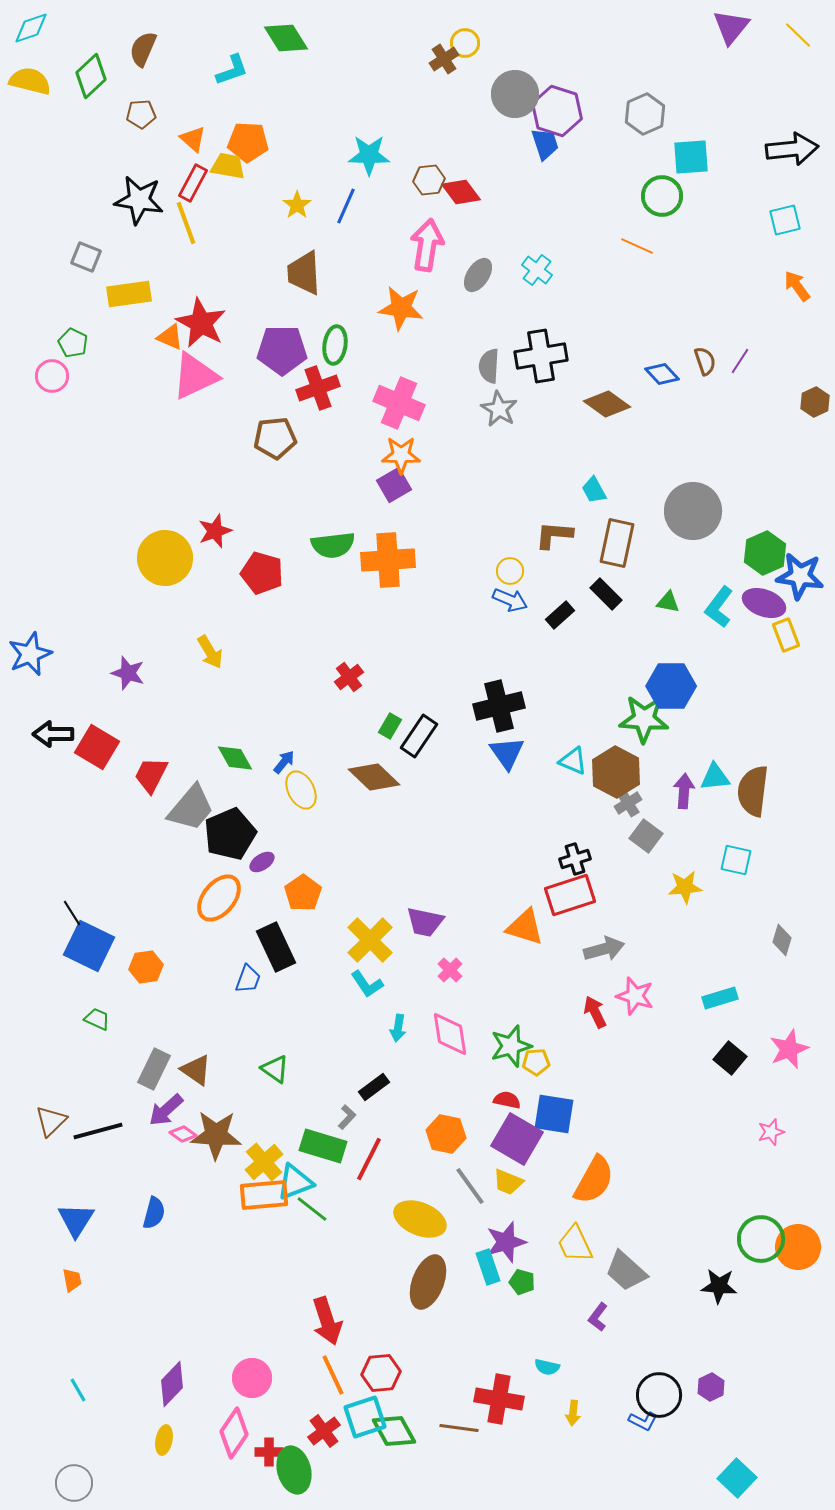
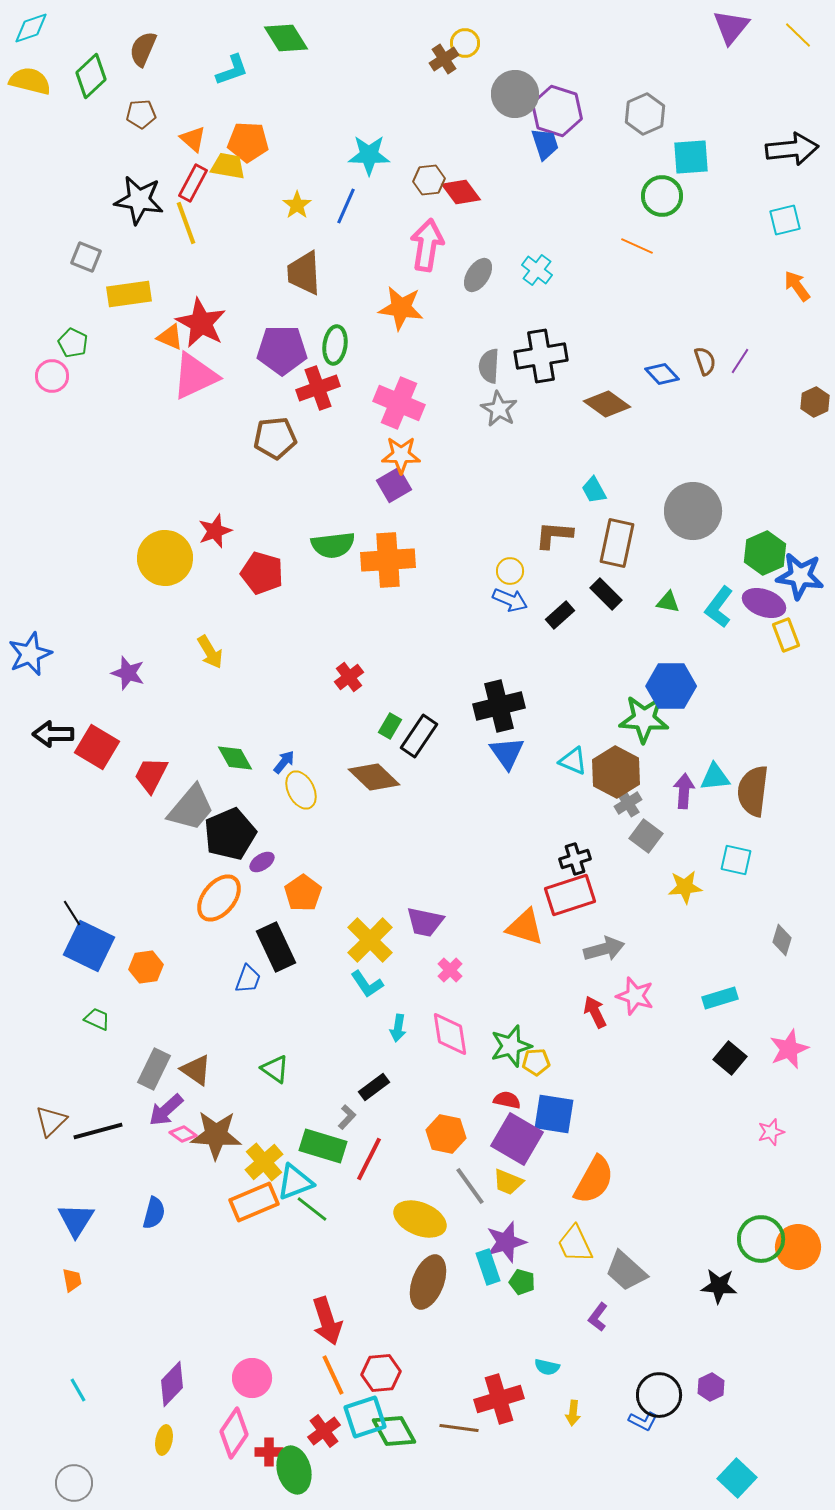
orange rectangle at (264, 1195): moved 10 px left, 7 px down; rotated 18 degrees counterclockwise
red cross at (499, 1399): rotated 27 degrees counterclockwise
